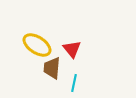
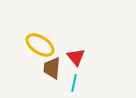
yellow ellipse: moved 3 px right
red triangle: moved 4 px right, 8 px down
